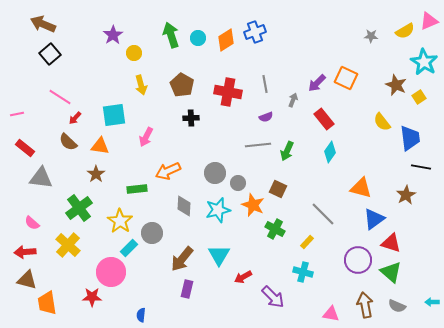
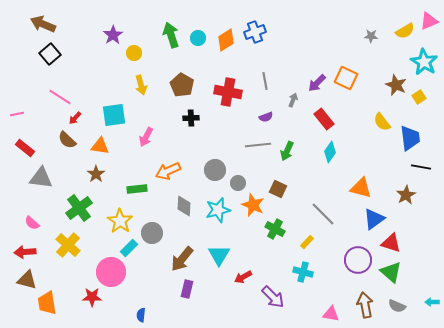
gray line at (265, 84): moved 3 px up
brown semicircle at (68, 142): moved 1 px left, 2 px up
gray circle at (215, 173): moved 3 px up
